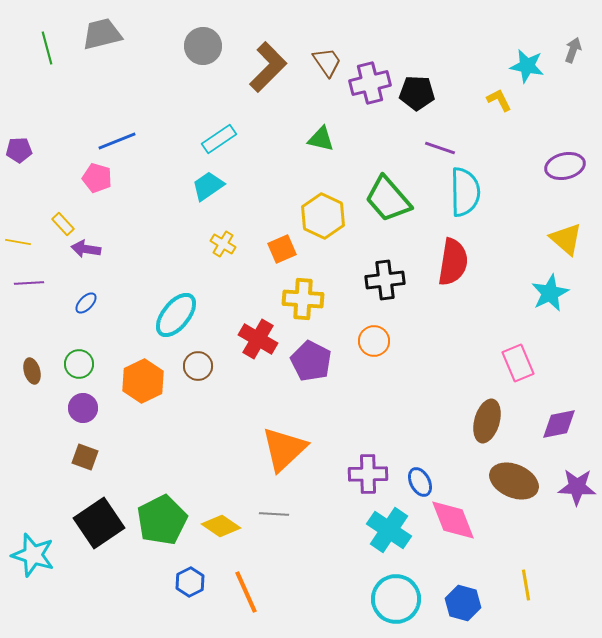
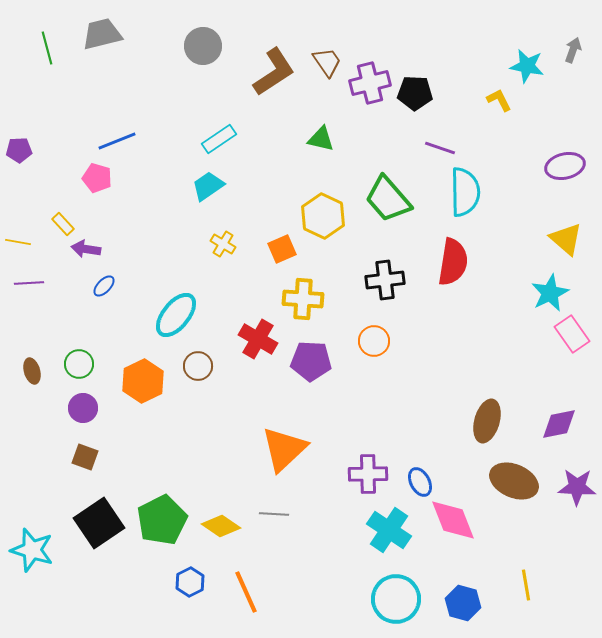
brown L-shape at (268, 67): moved 6 px right, 5 px down; rotated 12 degrees clockwise
black pentagon at (417, 93): moved 2 px left
blue ellipse at (86, 303): moved 18 px right, 17 px up
purple pentagon at (311, 361): rotated 24 degrees counterclockwise
pink rectangle at (518, 363): moved 54 px right, 29 px up; rotated 12 degrees counterclockwise
cyan star at (33, 555): moved 1 px left, 5 px up
